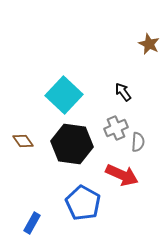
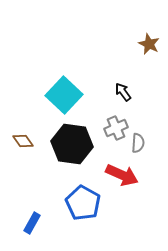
gray semicircle: moved 1 px down
